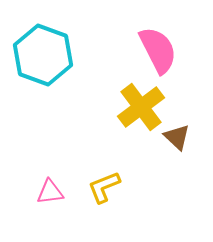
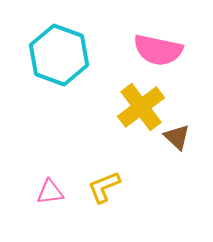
pink semicircle: rotated 129 degrees clockwise
cyan hexagon: moved 16 px right
